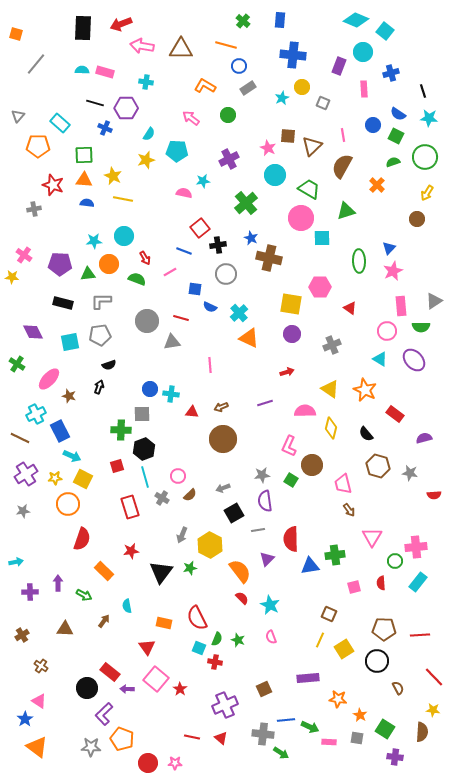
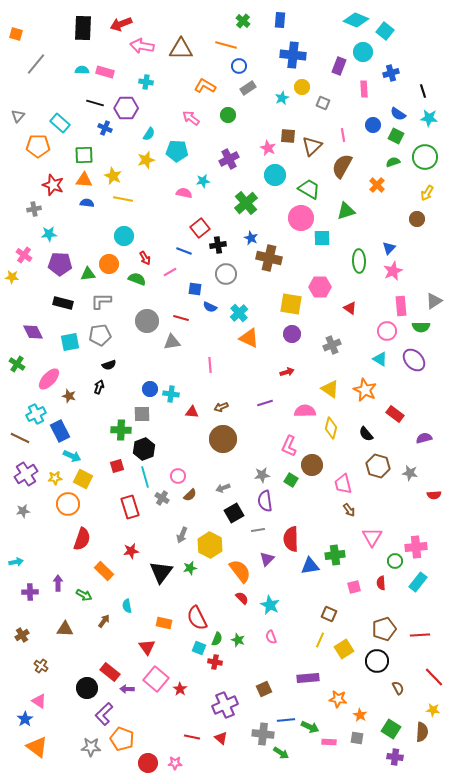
cyan star at (94, 241): moved 45 px left, 7 px up
brown pentagon at (384, 629): rotated 20 degrees counterclockwise
green square at (385, 729): moved 6 px right
